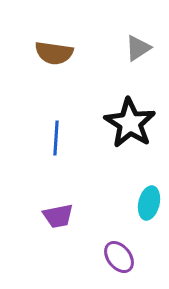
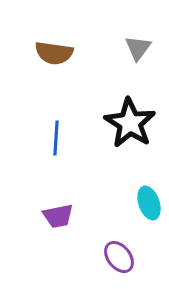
gray triangle: rotated 20 degrees counterclockwise
cyan ellipse: rotated 32 degrees counterclockwise
